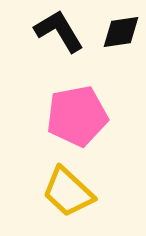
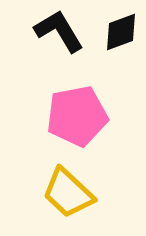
black diamond: rotated 12 degrees counterclockwise
yellow trapezoid: moved 1 px down
